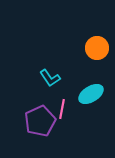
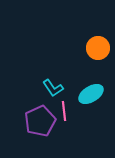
orange circle: moved 1 px right
cyan L-shape: moved 3 px right, 10 px down
pink line: moved 2 px right, 2 px down; rotated 18 degrees counterclockwise
